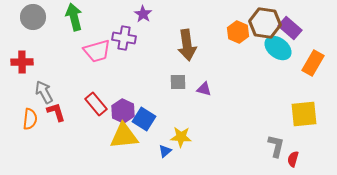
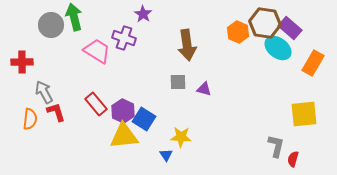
gray circle: moved 18 px right, 8 px down
purple cross: rotated 10 degrees clockwise
pink trapezoid: rotated 132 degrees counterclockwise
blue triangle: moved 1 px right, 4 px down; rotated 24 degrees counterclockwise
